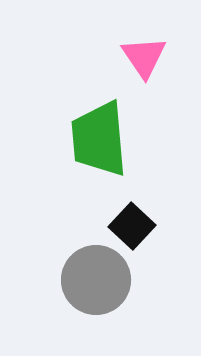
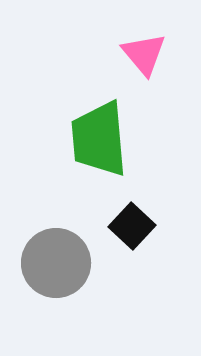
pink triangle: moved 3 px up; rotated 6 degrees counterclockwise
gray circle: moved 40 px left, 17 px up
